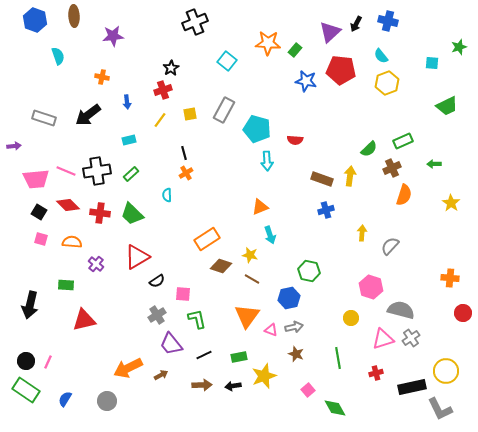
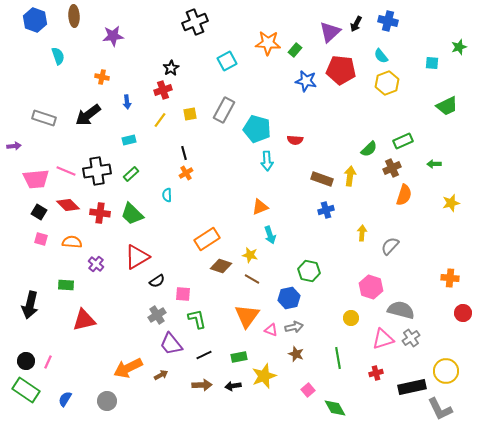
cyan square at (227, 61): rotated 24 degrees clockwise
yellow star at (451, 203): rotated 24 degrees clockwise
